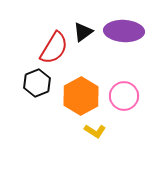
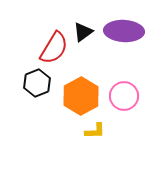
yellow L-shape: rotated 35 degrees counterclockwise
